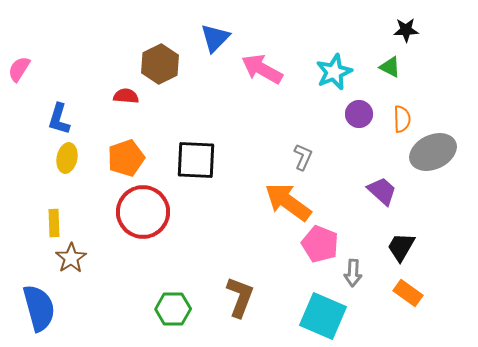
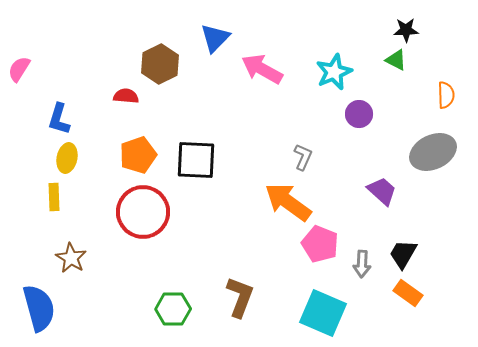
green triangle: moved 6 px right, 7 px up
orange semicircle: moved 44 px right, 24 px up
orange pentagon: moved 12 px right, 3 px up
yellow rectangle: moved 26 px up
black trapezoid: moved 2 px right, 7 px down
brown star: rotated 8 degrees counterclockwise
gray arrow: moved 9 px right, 9 px up
cyan square: moved 3 px up
